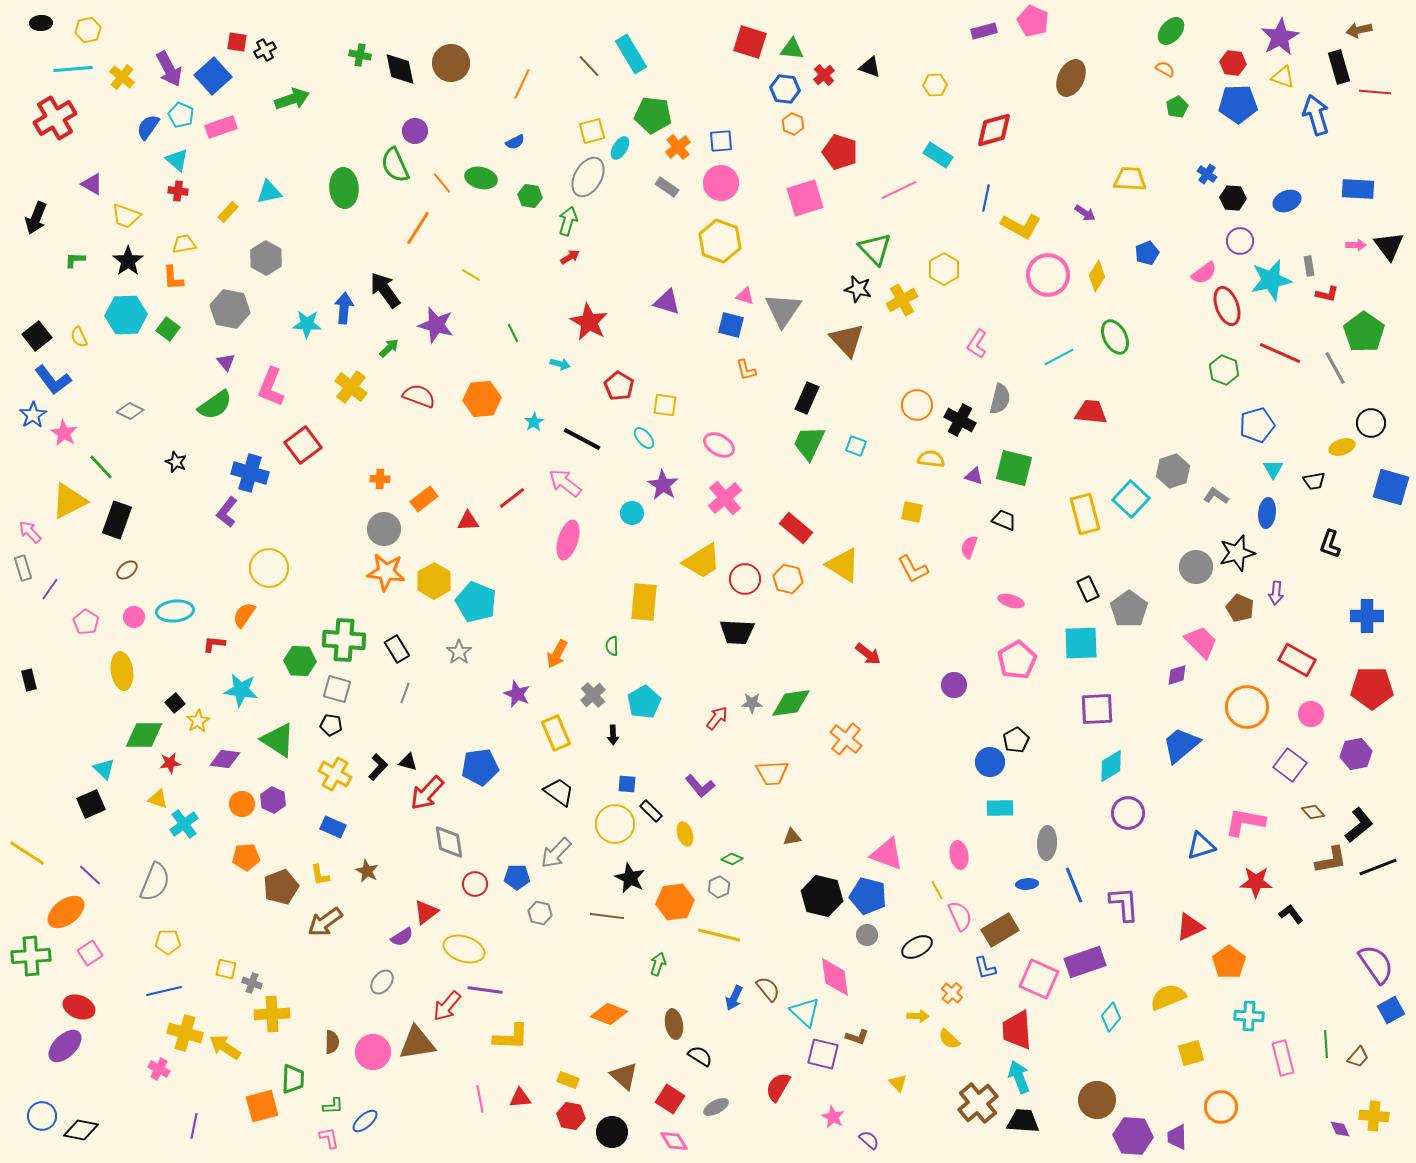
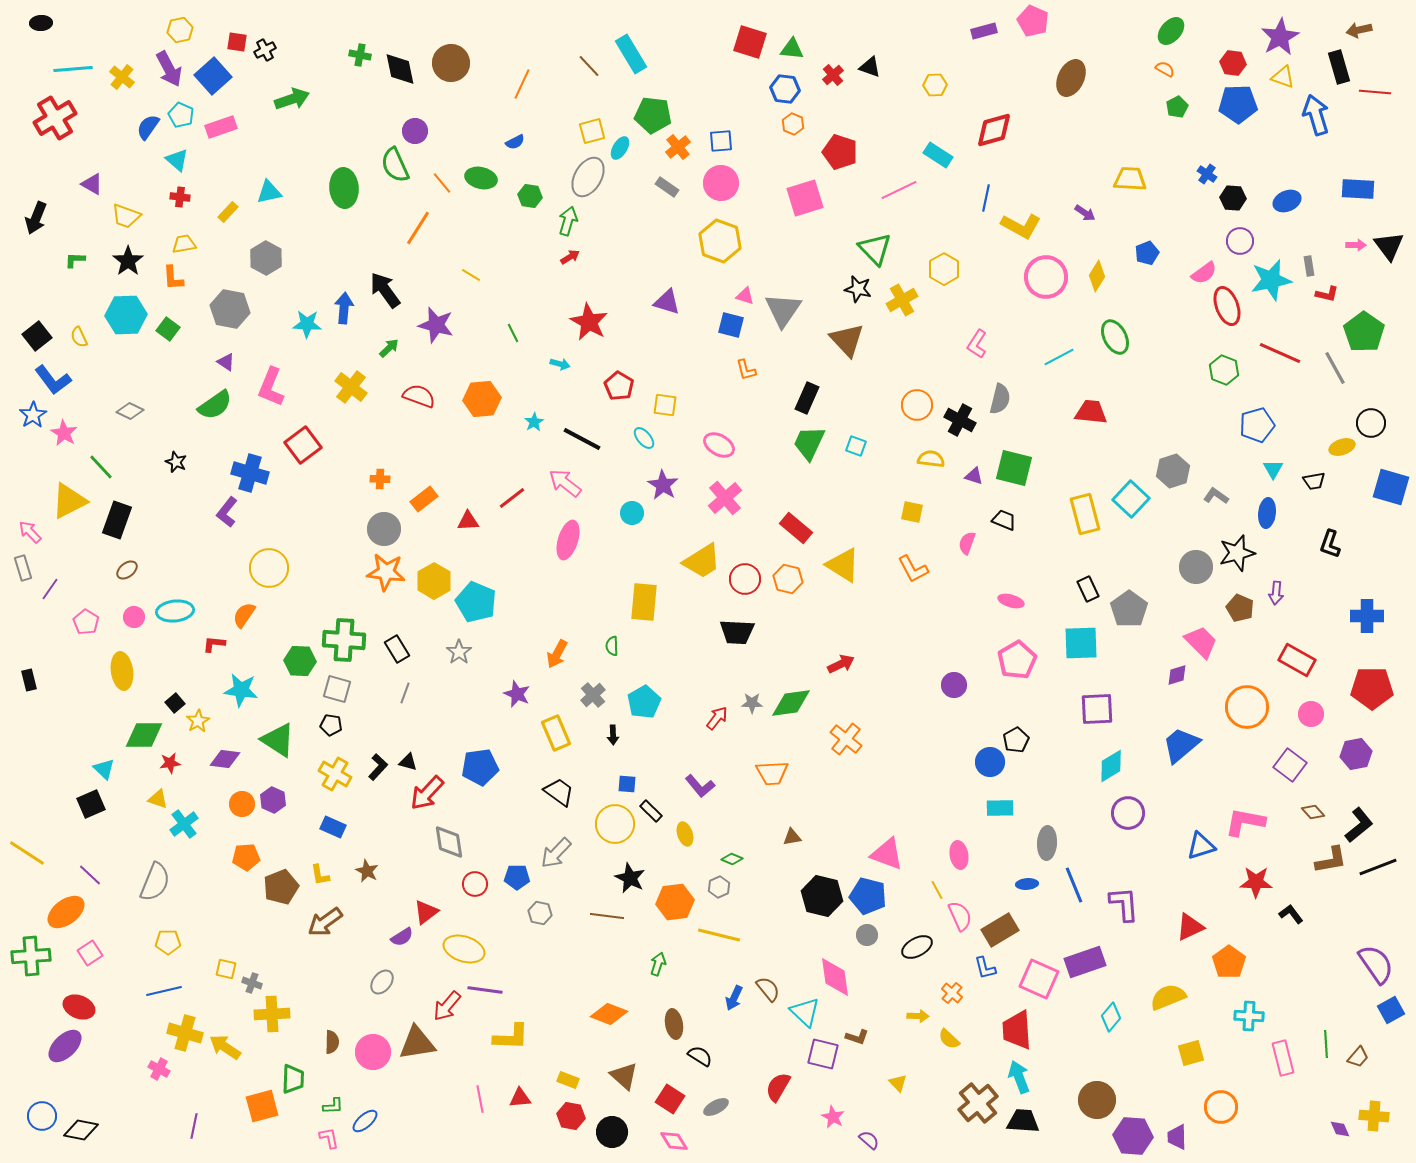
yellow hexagon at (88, 30): moved 92 px right
red cross at (824, 75): moved 9 px right
red cross at (178, 191): moved 2 px right, 6 px down
pink circle at (1048, 275): moved 2 px left, 2 px down
purple triangle at (226, 362): rotated 18 degrees counterclockwise
pink semicircle at (969, 547): moved 2 px left, 4 px up
red arrow at (868, 654): moved 27 px left, 10 px down; rotated 64 degrees counterclockwise
